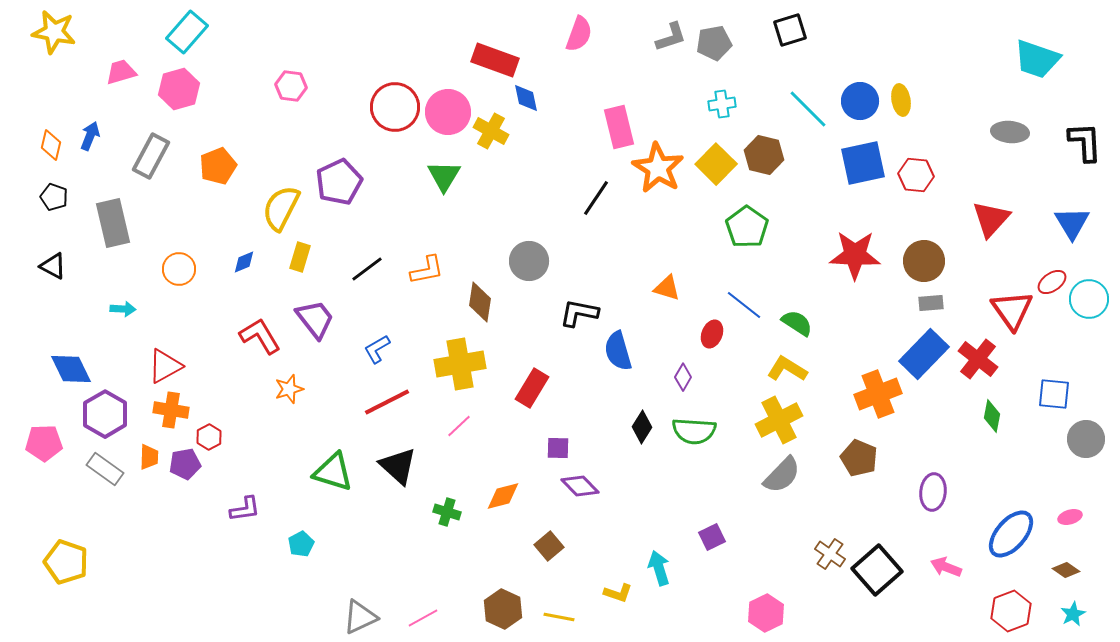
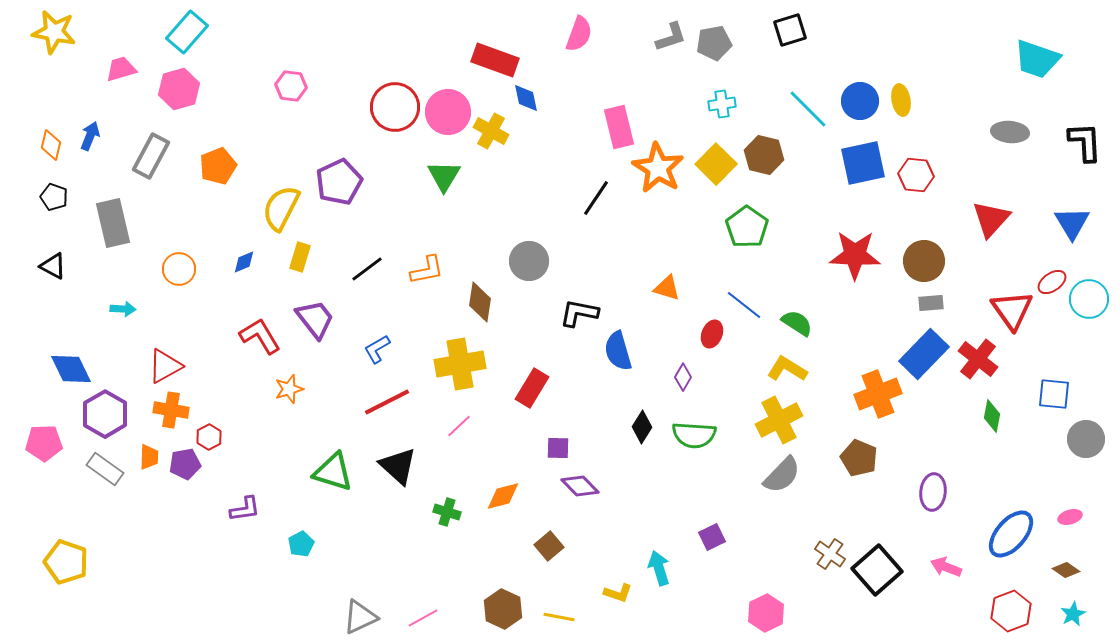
pink trapezoid at (121, 72): moved 3 px up
green semicircle at (694, 431): moved 4 px down
